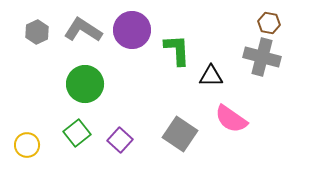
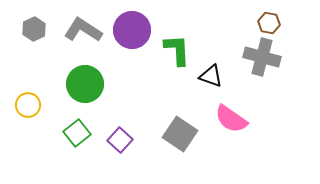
gray hexagon: moved 3 px left, 3 px up
black triangle: rotated 20 degrees clockwise
yellow circle: moved 1 px right, 40 px up
